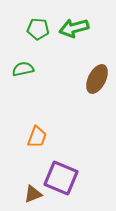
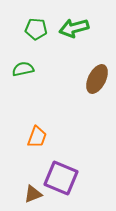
green pentagon: moved 2 px left
